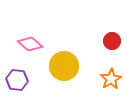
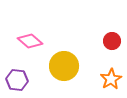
pink diamond: moved 3 px up
